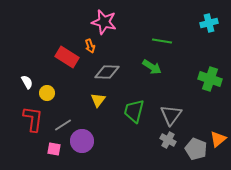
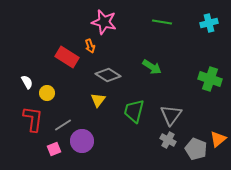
green line: moved 19 px up
gray diamond: moved 1 px right, 3 px down; rotated 30 degrees clockwise
pink square: rotated 32 degrees counterclockwise
